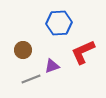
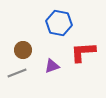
blue hexagon: rotated 15 degrees clockwise
red L-shape: rotated 20 degrees clockwise
gray line: moved 14 px left, 6 px up
